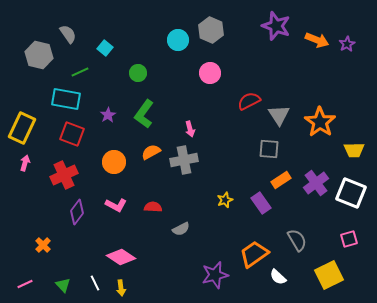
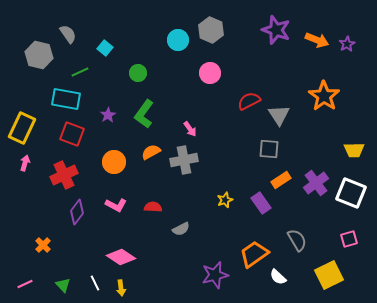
purple star at (276, 26): moved 4 px down
orange star at (320, 122): moved 4 px right, 26 px up
pink arrow at (190, 129): rotated 21 degrees counterclockwise
